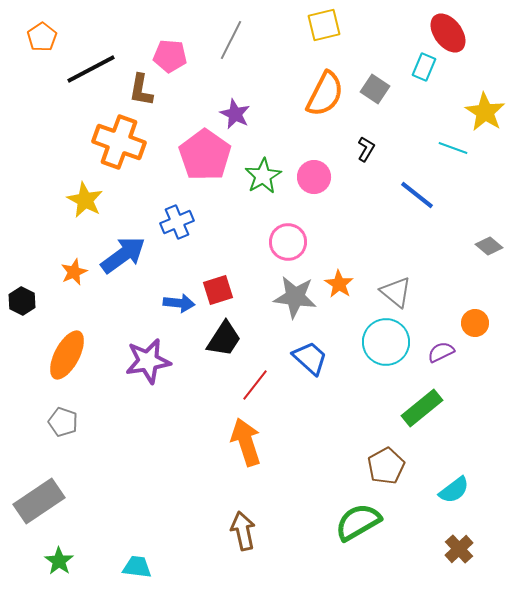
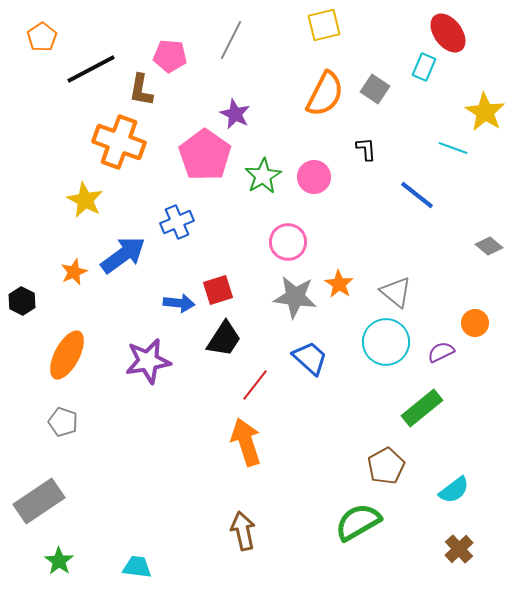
black L-shape at (366, 149): rotated 35 degrees counterclockwise
